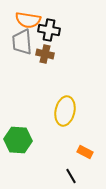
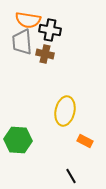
black cross: moved 1 px right
orange rectangle: moved 11 px up
